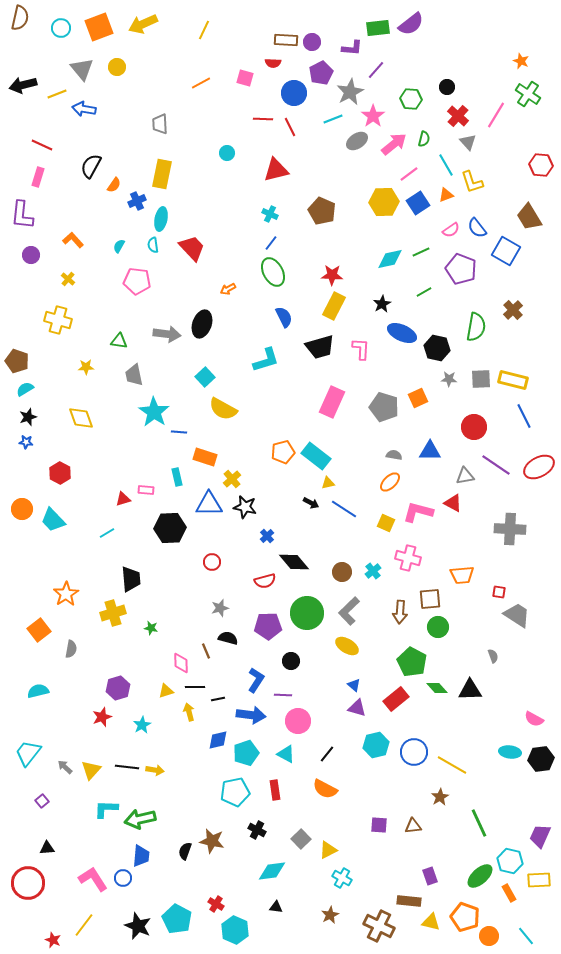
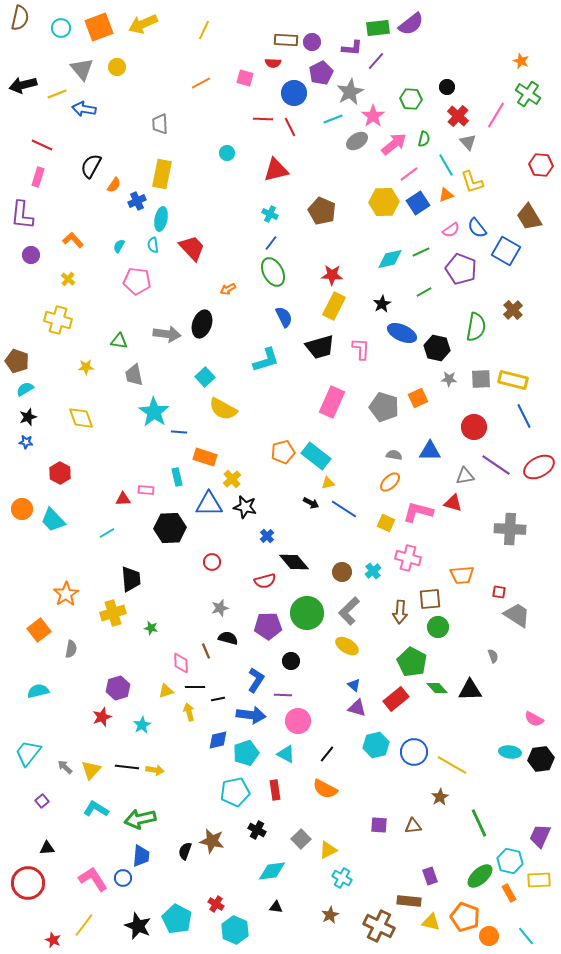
purple line at (376, 70): moved 9 px up
red triangle at (123, 499): rotated 14 degrees clockwise
red triangle at (453, 503): rotated 12 degrees counterclockwise
cyan L-shape at (106, 809): moved 10 px left; rotated 30 degrees clockwise
